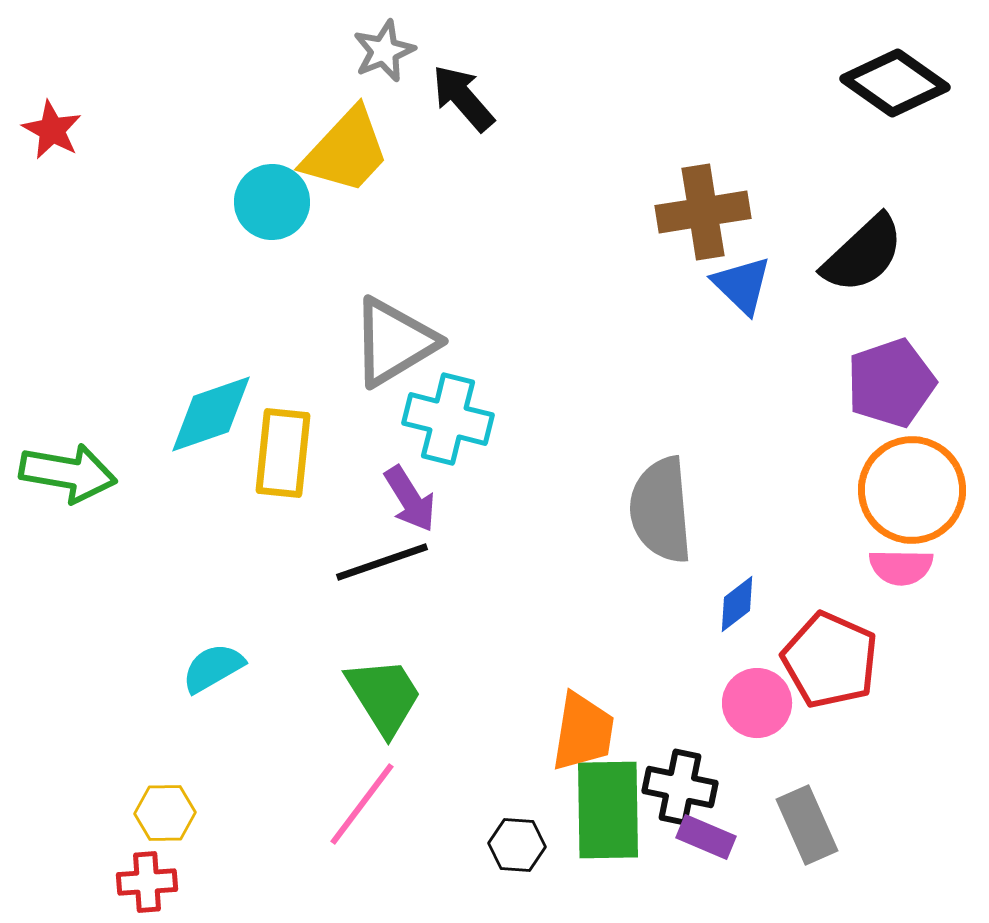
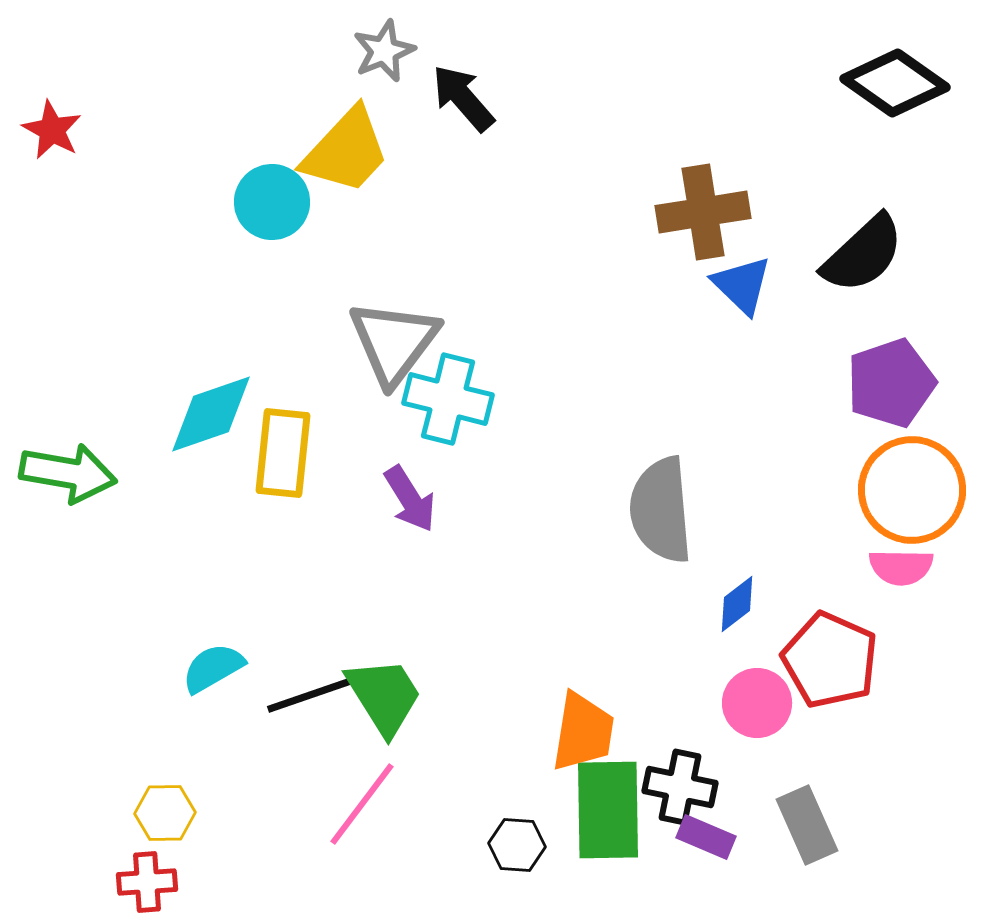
gray triangle: rotated 22 degrees counterclockwise
cyan cross: moved 20 px up
black line: moved 69 px left, 132 px down
